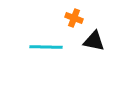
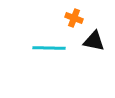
cyan line: moved 3 px right, 1 px down
